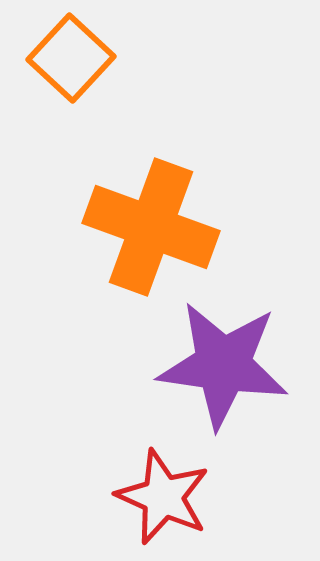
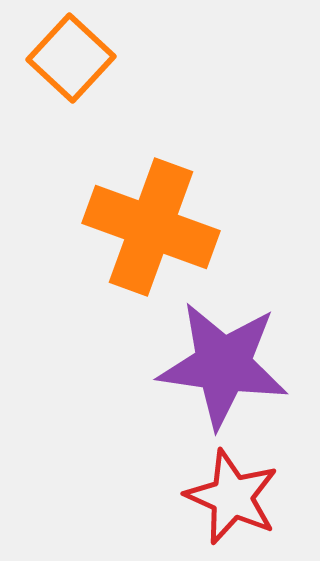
red star: moved 69 px right
